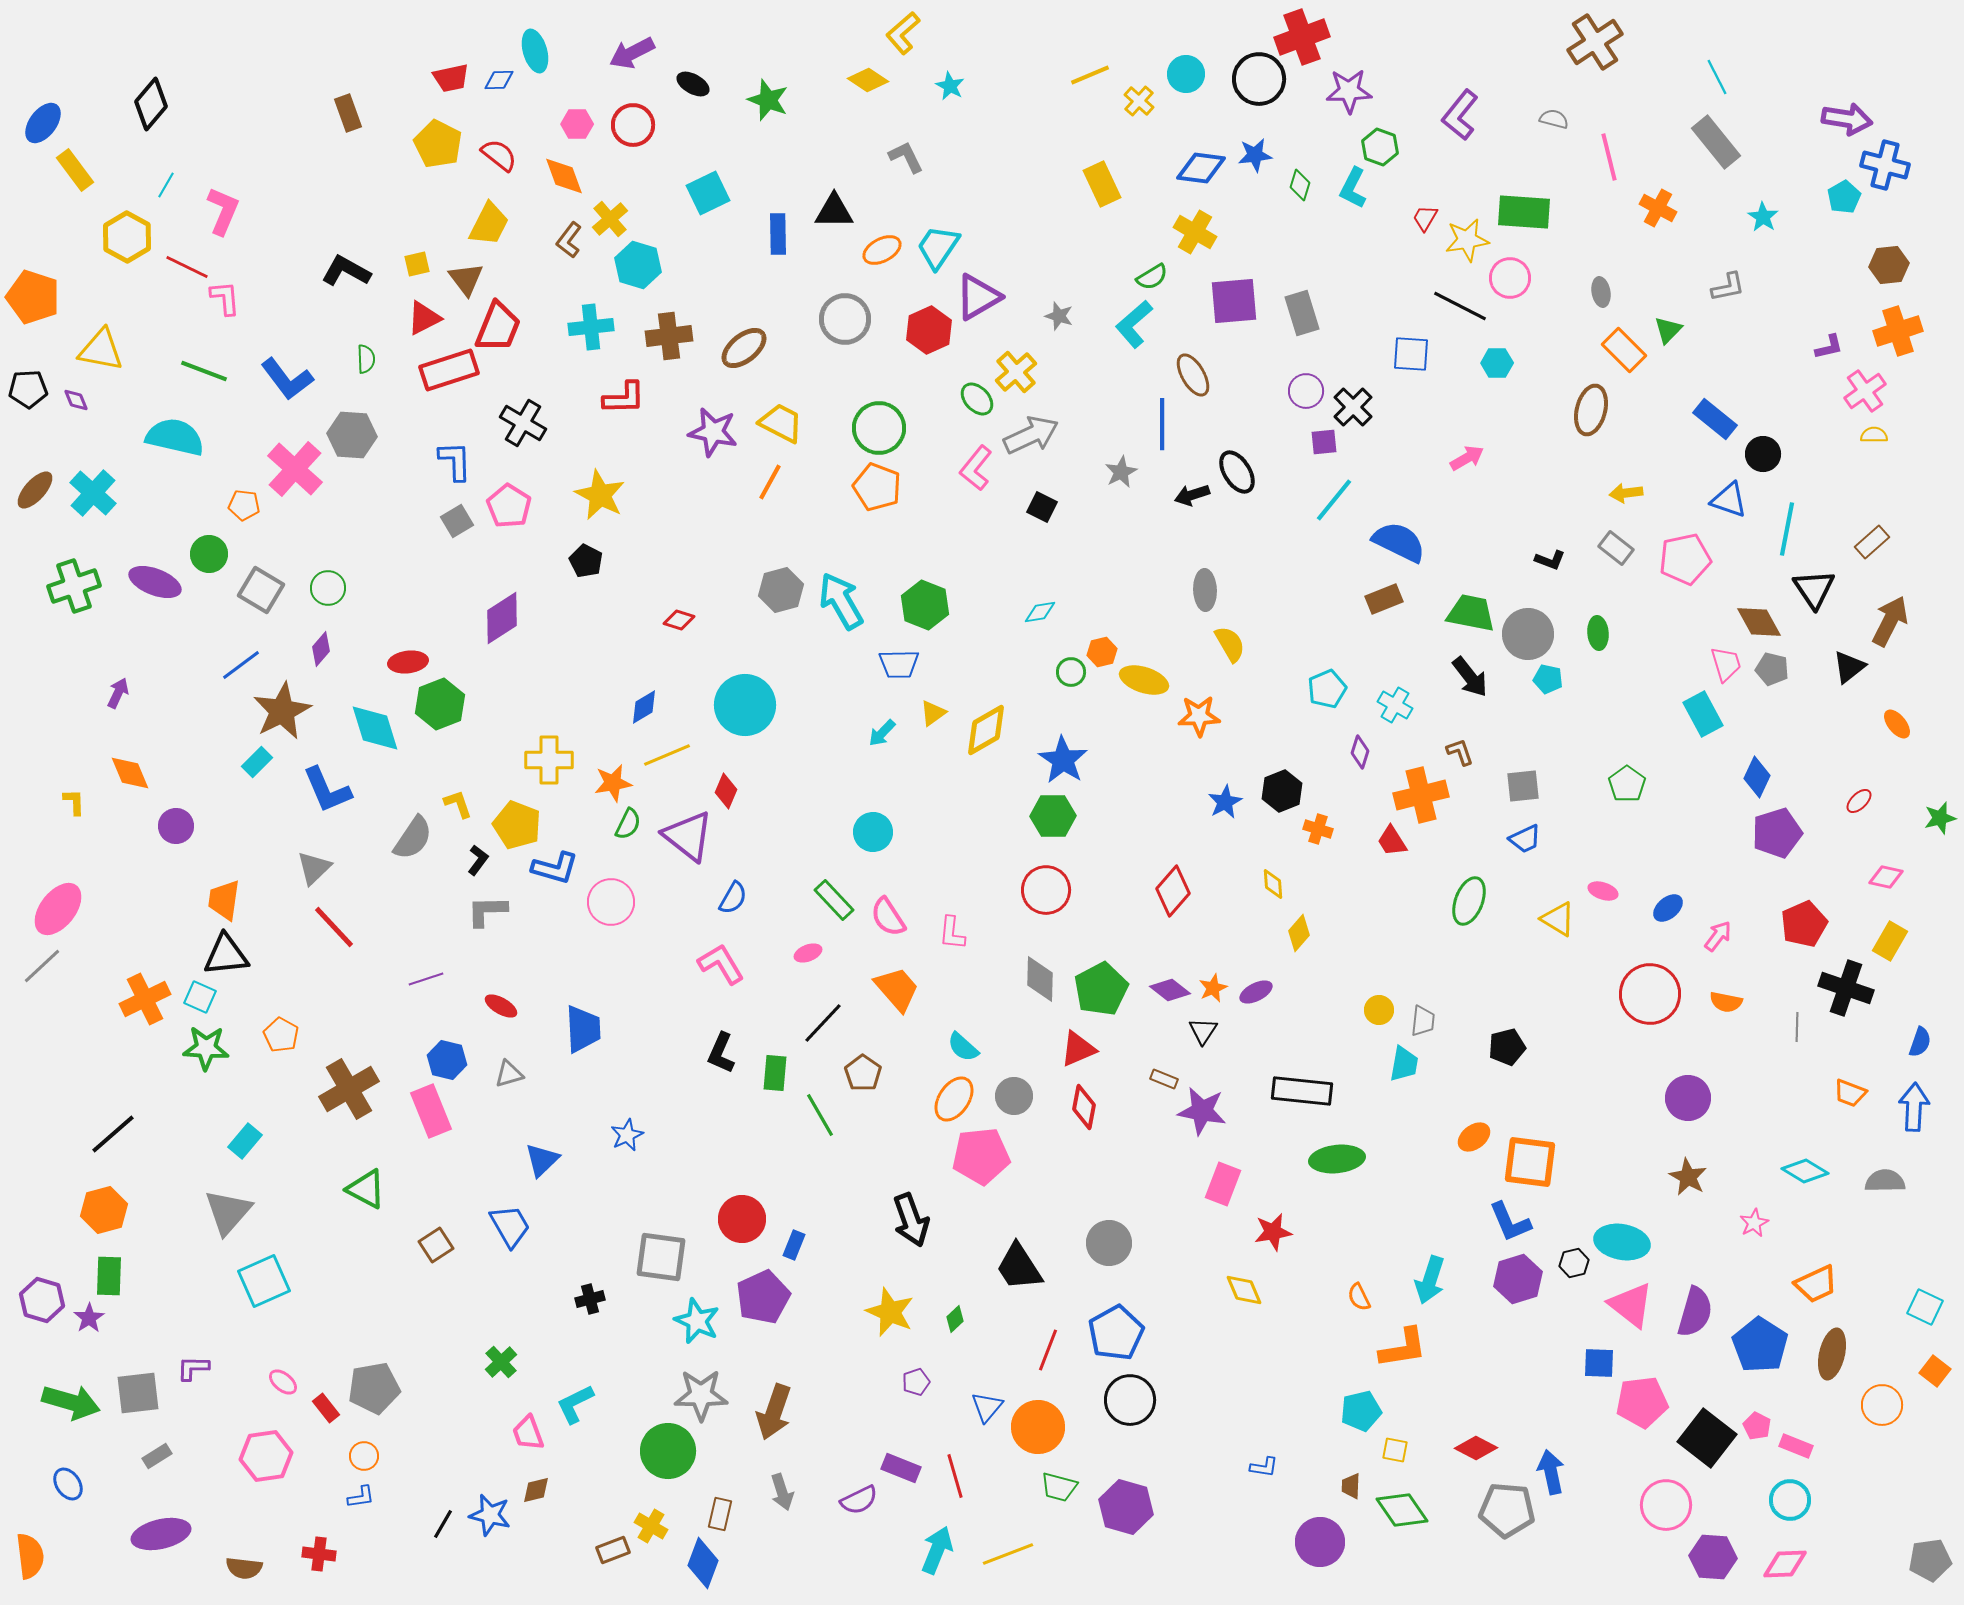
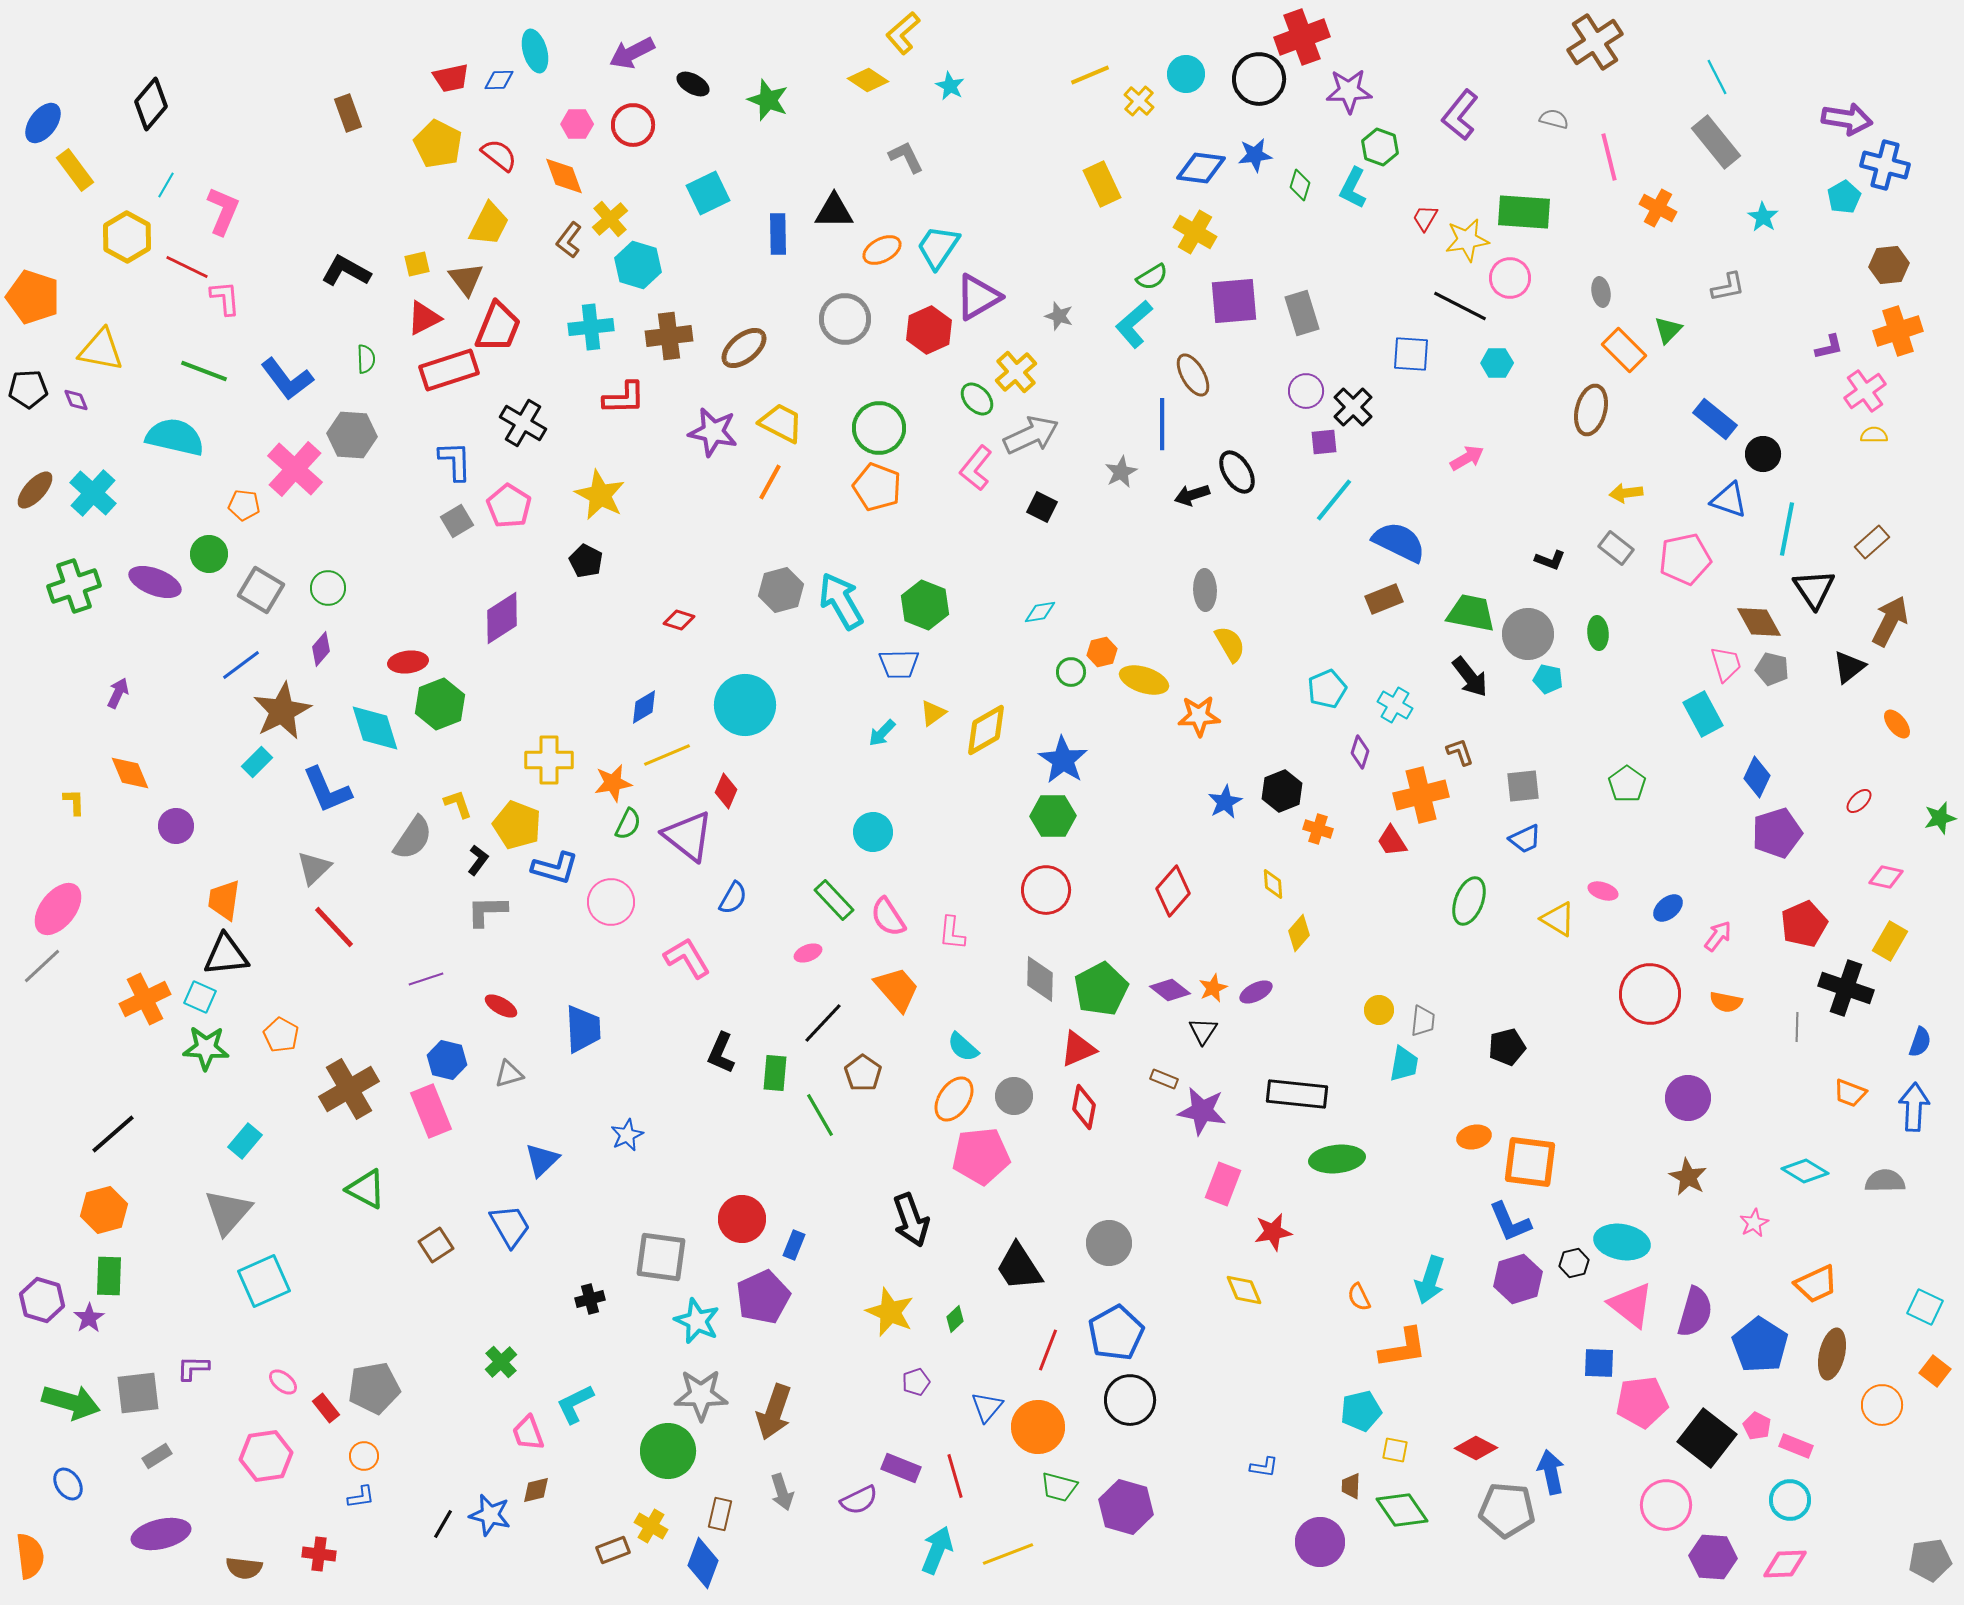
pink L-shape at (721, 964): moved 34 px left, 6 px up
black rectangle at (1302, 1091): moved 5 px left, 3 px down
orange ellipse at (1474, 1137): rotated 24 degrees clockwise
